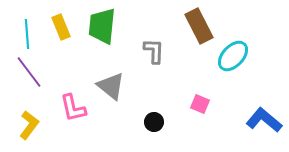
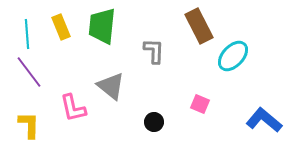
yellow L-shape: rotated 36 degrees counterclockwise
